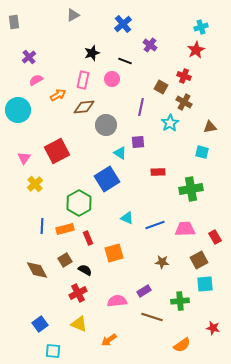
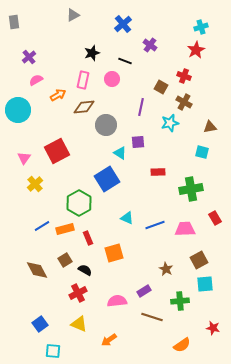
cyan star at (170, 123): rotated 18 degrees clockwise
blue line at (42, 226): rotated 56 degrees clockwise
red rectangle at (215, 237): moved 19 px up
brown star at (162, 262): moved 4 px right, 7 px down; rotated 24 degrees clockwise
